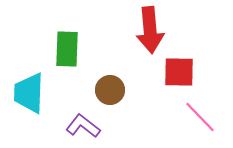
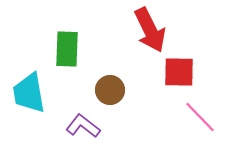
red arrow: rotated 21 degrees counterclockwise
cyan trapezoid: rotated 12 degrees counterclockwise
